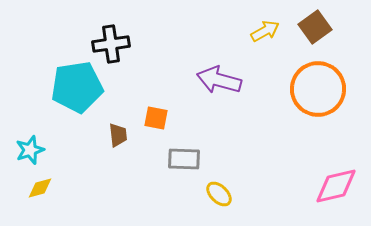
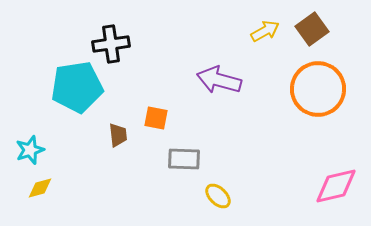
brown square: moved 3 px left, 2 px down
yellow ellipse: moved 1 px left, 2 px down
